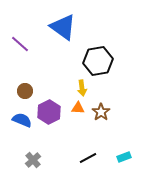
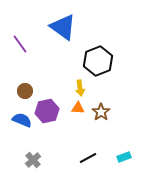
purple line: rotated 12 degrees clockwise
black hexagon: rotated 12 degrees counterclockwise
yellow arrow: moved 2 px left
purple hexagon: moved 2 px left, 1 px up; rotated 15 degrees clockwise
